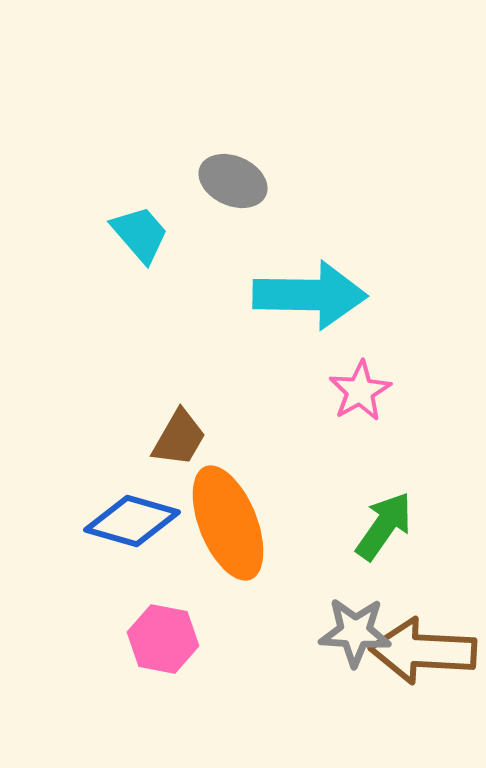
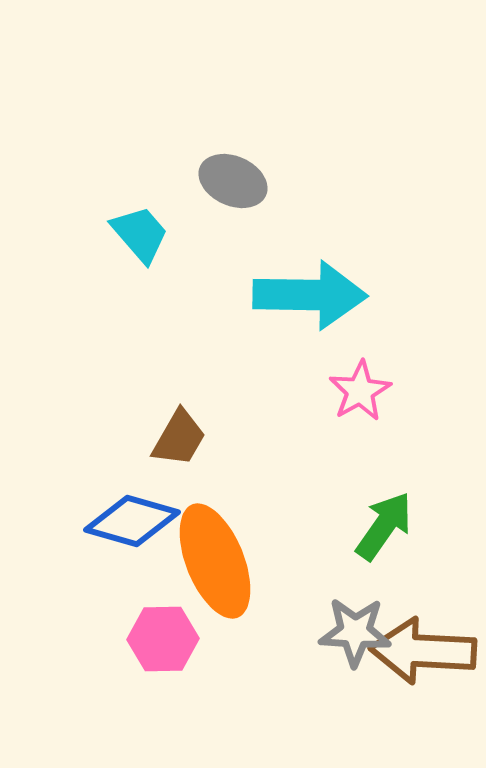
orange ellipse: moved 13 px left, 38 px down
pink hexagon: rotated 12 degrees counterclockwise
